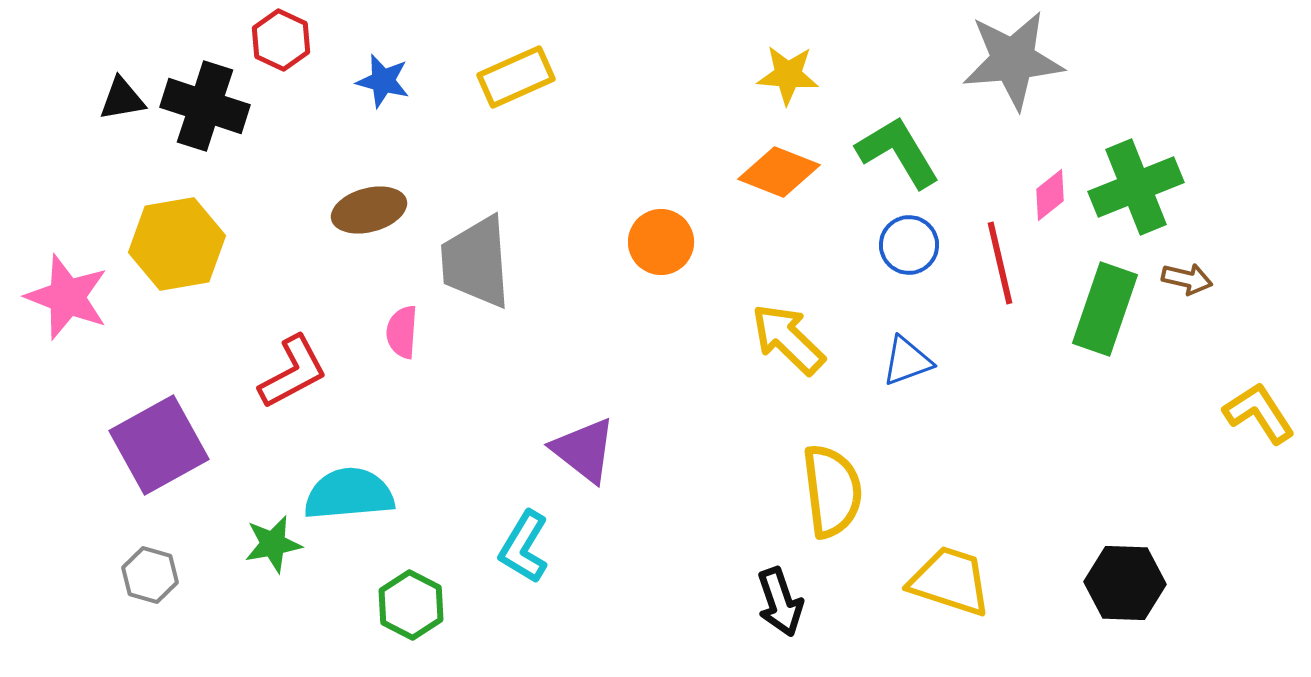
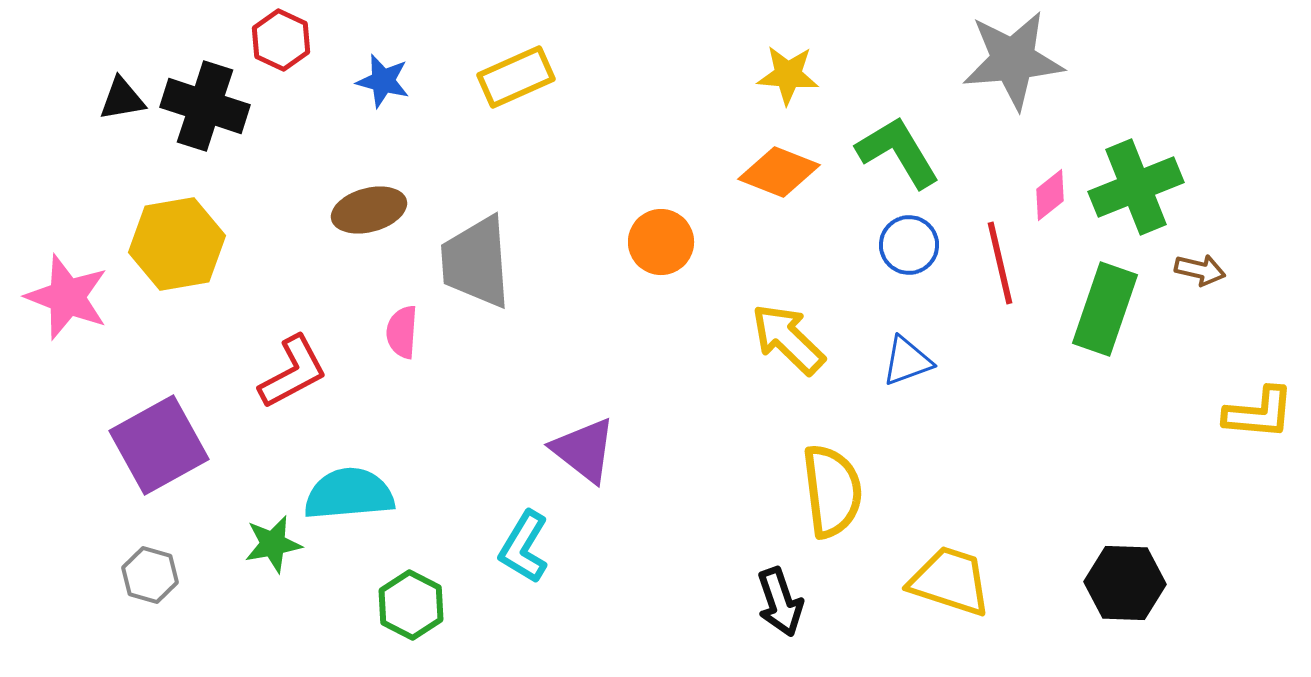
brown arrow: moved 13 px right, 9 px up
yellow L-shape: rotated 128 degrees clockwise
